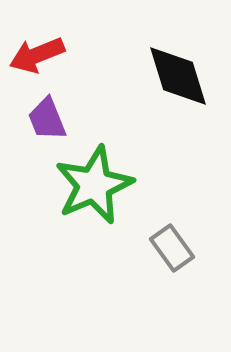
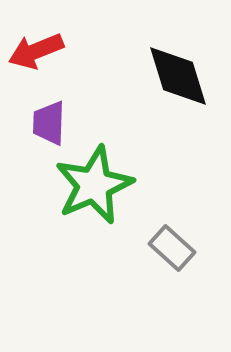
red arrow: moved 1 px left, 4 px up
purple trapezoid: moved 2 px right, 4 px down; rotated 24 degrees clockwise
gray rectangle: rotated 12 degrees counterclockwise
